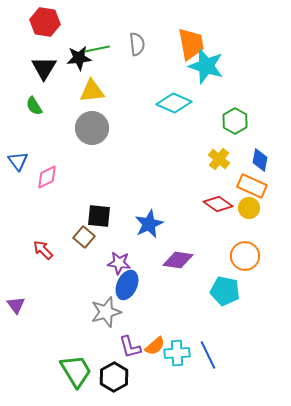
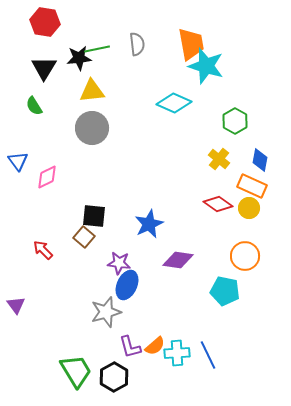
black square: moved 5 px left
